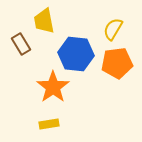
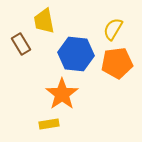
orange star: moved 9 px right, 7 px down
